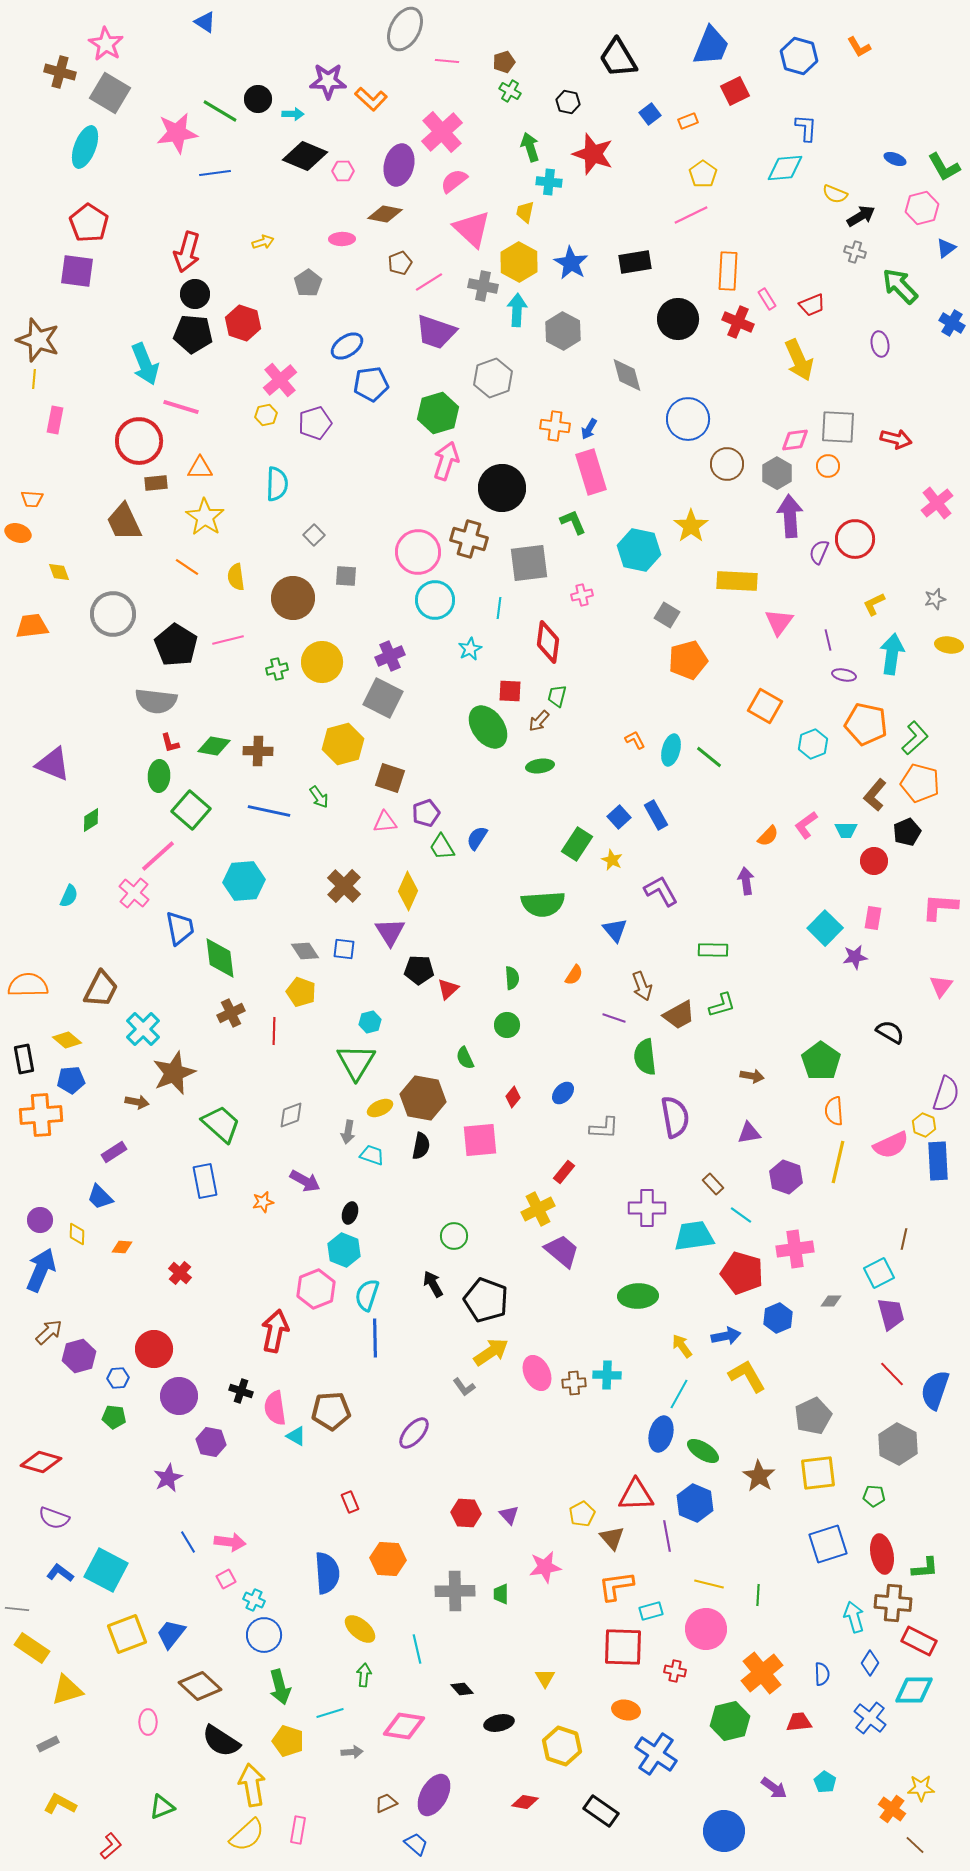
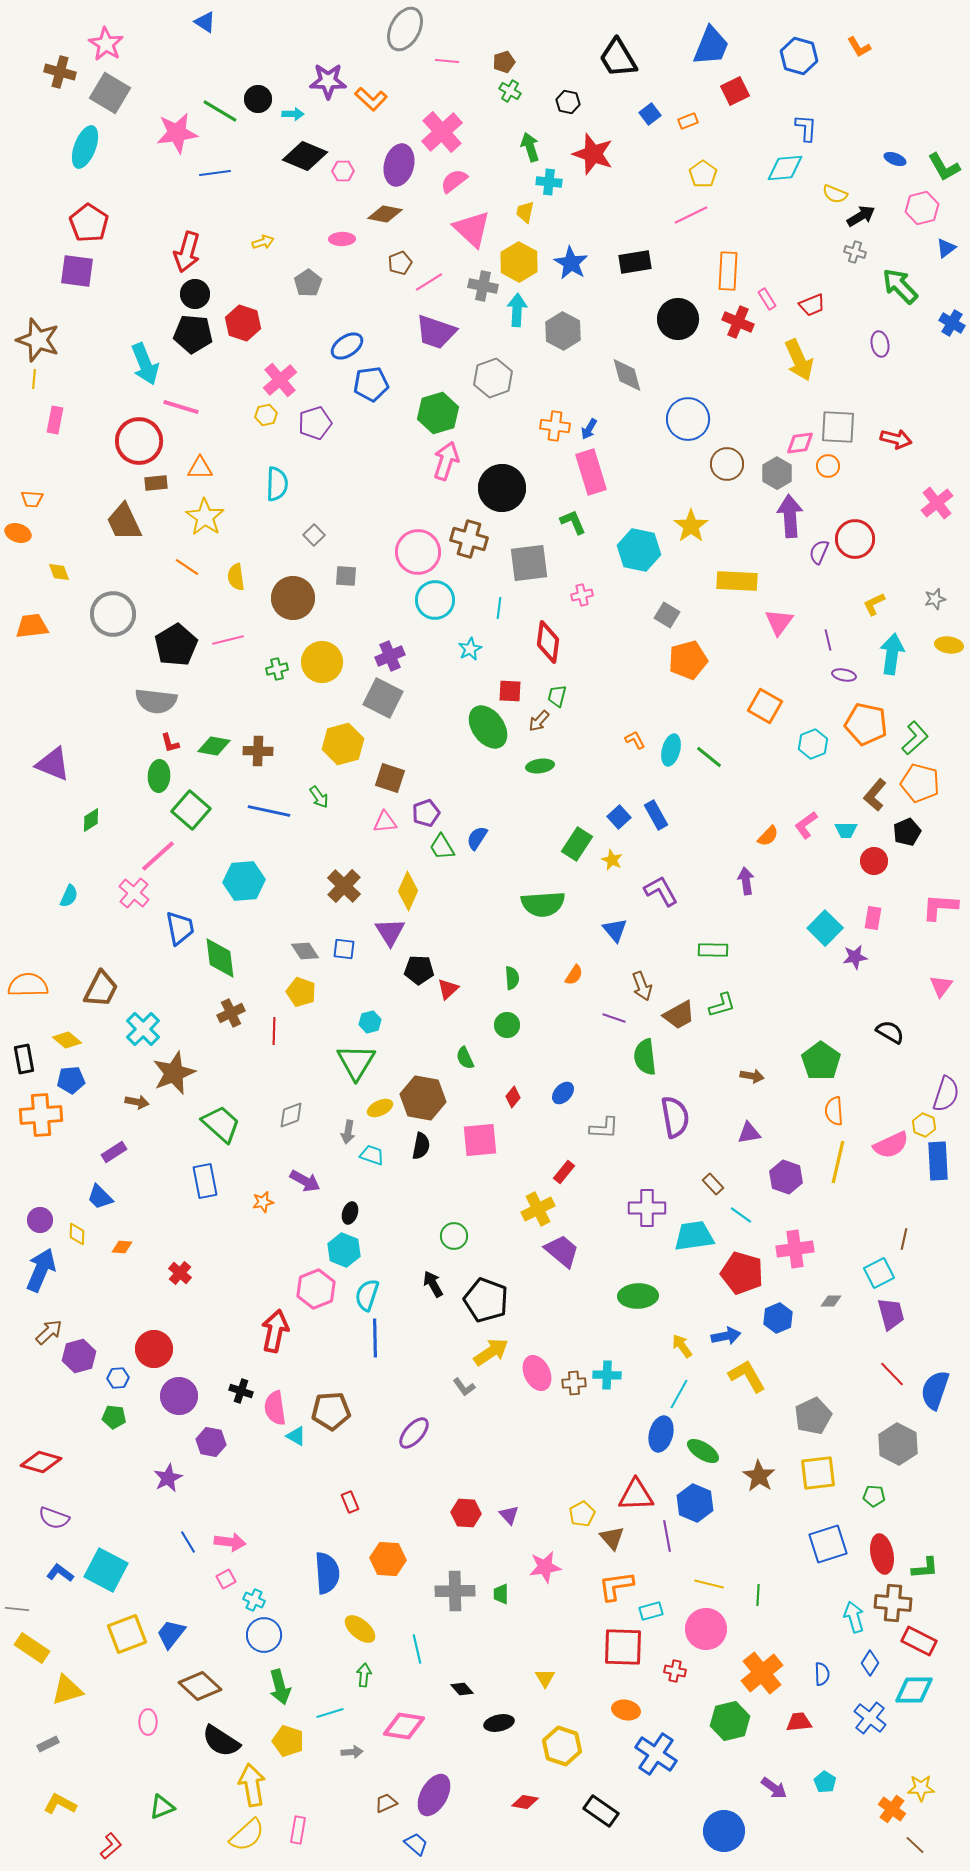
pink diamond at (795, 440): moved 5 px right, 3 px down
black pentagon at (176, 645): rotated 9 degrees clockwise
